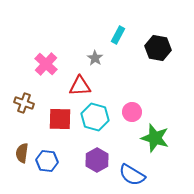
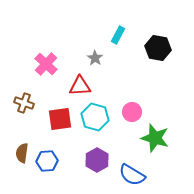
red square: rotated 10 degrees counterclockwise
blue hexagon: rotated 10 degrees counterclockwise
